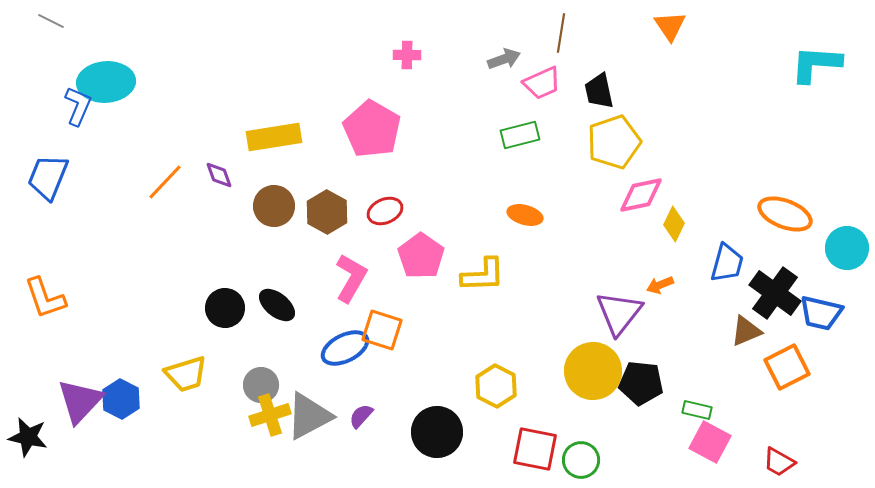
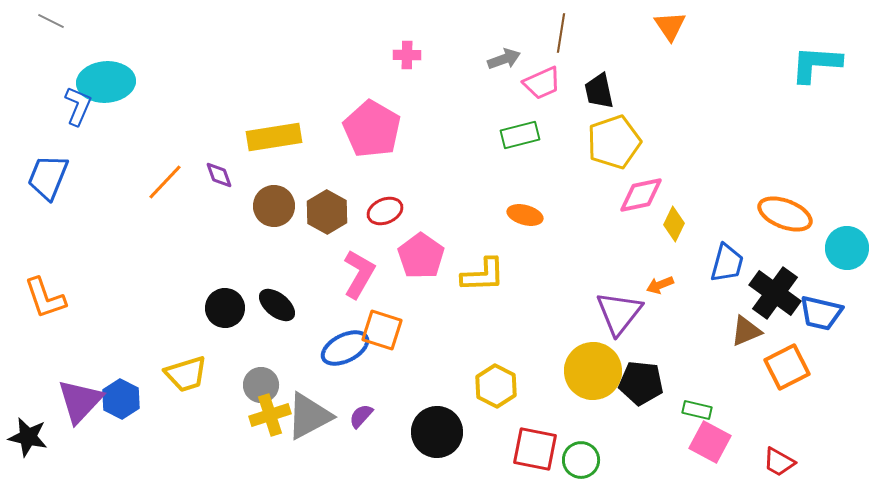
pink L-shape at (351, 278): moved 8 px right, 4 px up
